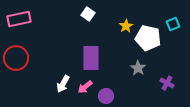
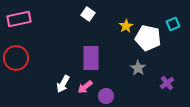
purple cross: rotated 24 degrees clockwise
